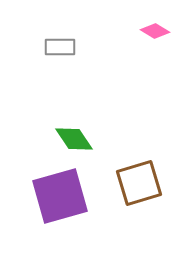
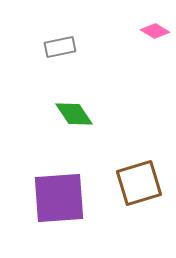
gray rectangle: rotated 12 degrees counterclockwise
green diamond: moved 25 px up
purple square: moved 1 px left, 2 px down; rotated 12 degrees clockwise
